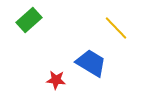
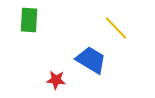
green rectangle: rotated 45 degrees counterclockwise
blue trapezoid: moved 3 px up
